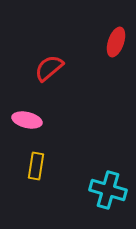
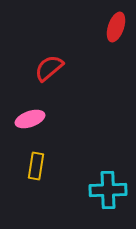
red ellipse: moved 15 px up
pink ellipse: moved 3 px right, 1 px up; rotated 32 degrees counterclockwise
cyan cross: rotated 18 degrees counterclockwise
